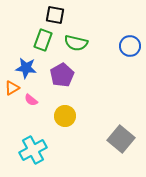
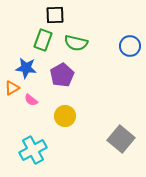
black square: rotated 12 degrees counterclockwise
